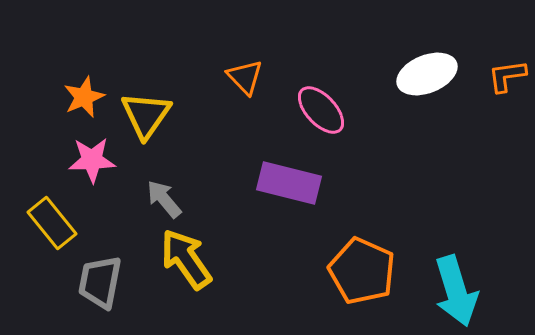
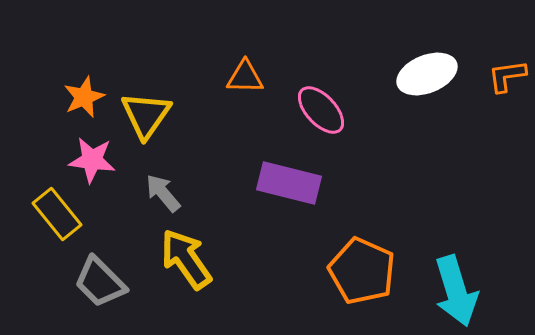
orange triangle: rotated 45 degrees counterclockwise
pink star: rotated 9 degrees clockwise
gray arrow: moved 1 px left, 6 px up
yellow rectangle: moved 5 px right, 9 px up
gray trapezoid: rotated 56 degrees counterclockwise
